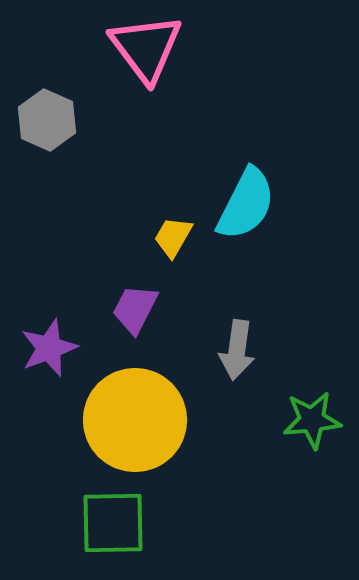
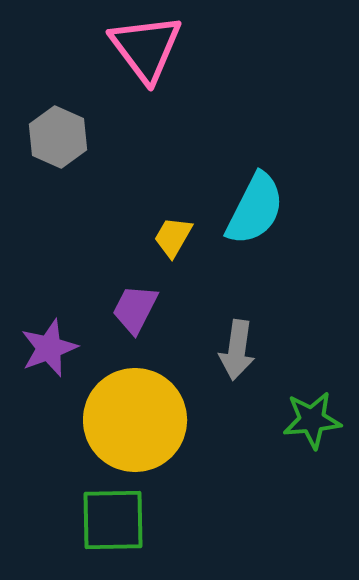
gray hexagon: moved 11 px right, 17 px down
cyan semicircle: moved 9 px right, 5 px down
green square: moved 3 px up
